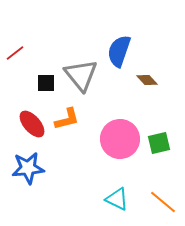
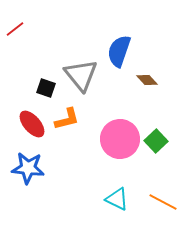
red line: moved 24 px up
black square: moved 5 px down; rotated 18 degrees clockwise
green square: moved 3 px left, 2 px up; rotated 30 degrees counterclockwise
blue star: rotated 12 degrees clockwise
orange line: rotated 12 degrees counterclockwise
